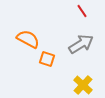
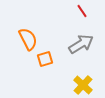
orange semicircle: rotated 35 degrees clockwise
orange square: moved 2 px left; rotated 35 degrees counterclockwise
